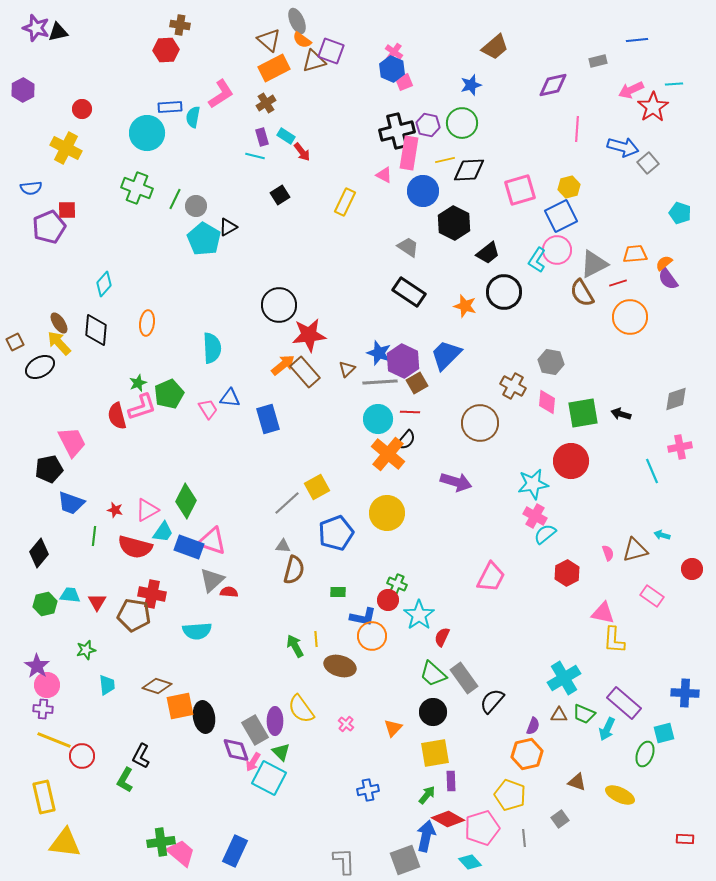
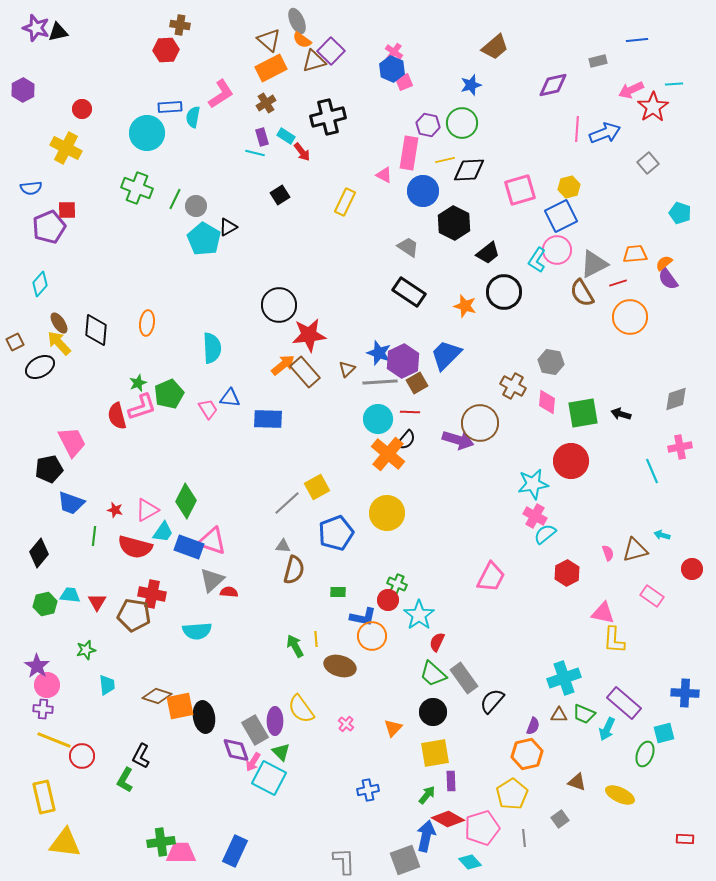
purple square at (331, 51): rotated 24 degrees clockwise
orange rectangle at (274, 68): moved 3 px left
black cross at (397, 131): moved 69 px left, 14 px up
blue arrow at (623, 147): moved 18 px left, 14 px up; rotated 36 degrees counterclockwise
cyan line at (255, 156): moved 3 px up
cyan diamond at (104, 284): moved 64 px left
purple hexagon at (403, 361): rotated 8 degrees clockwise
blue rectangle at (268, 419): rotated 72 degrees counterclockwise
purple arrow at (456, 482): moved 2 px right, 42 px up
red semicircle at (442, 637): moved 5 px left, 5 px down
cyan cross at (564, 678): rotated 12 degrees clockwise
brown diamond at (157, 686): moved 10 px down
yellow pentagon at (510, 795): moved 2 px right, 1 px up; rotated 20 degrees clockwise
pink trapezoid at (181, 853): rotated 40 degrees counterclockwise
